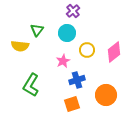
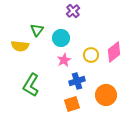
cyan circle: moved 6 px left, 5 px down
yellow circle: moved 4 px right, 5 px down
pink star: moved 1 px right, 1 px up
blue cross: moved 1 px down
